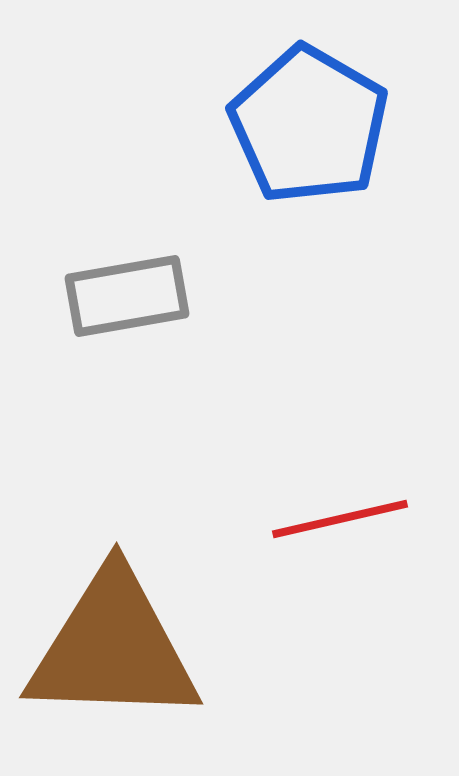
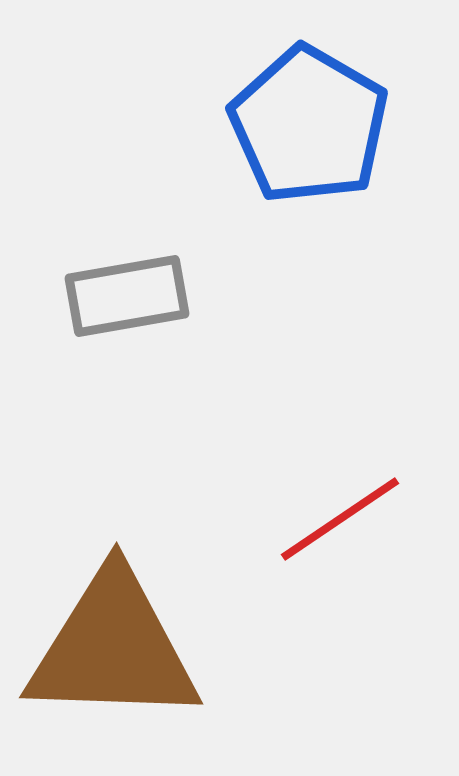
red line: rotated 21 degrees counterclockwise
